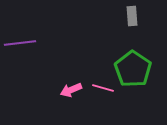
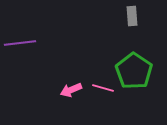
green pentagon: moved 1 px right, 2 px down
